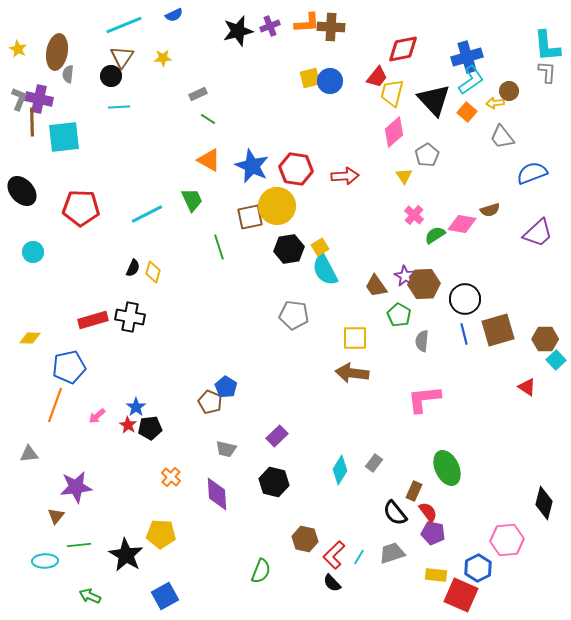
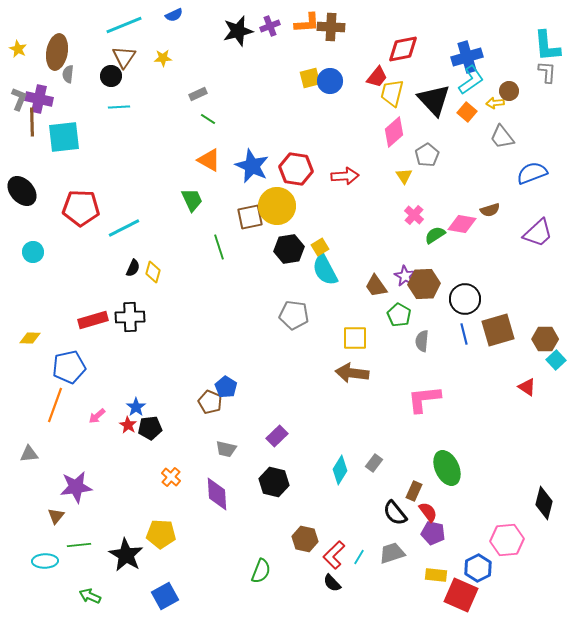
brown triangle at (122, 57): moved 2 px right
cyan line at (147, 214): moved 23 px left, 14 px down
black cross at (130, 317): rotated 12 degrees counterclockwise
